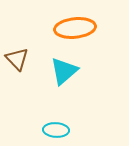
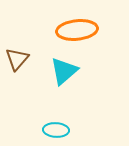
orange ellipse: moved 2 px right, 2 px down
brown triangle: rotated 25 degrees clockwise
